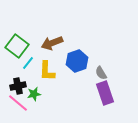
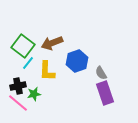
green square: moved 6 px right
